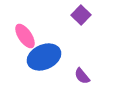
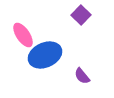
pink ellipse: moved 2 px left, 1 px up
blue ellipse: moved 1 px right, 2 px up
